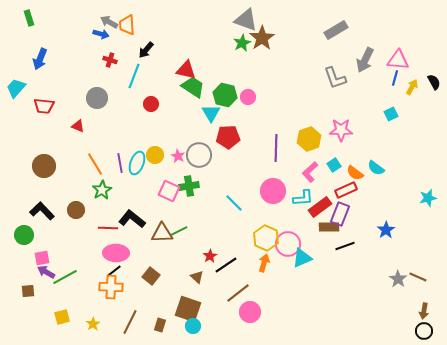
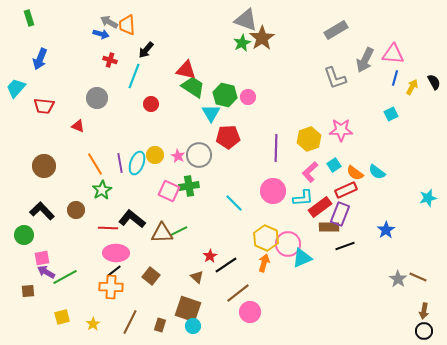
pink triangle at (398, 60): moved 5 px left, 6 px up
cyan semicircle at (376, 168): moved 1 px right, 4 px down
